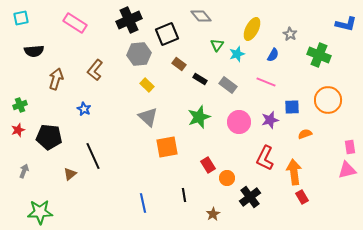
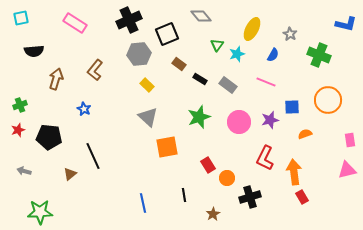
pink rectangle at (350, 147): moved 7 px up
gray arrow at (24, 171): rotated 96 degrees counterclockwise
black cross at (250, 197): rotated 20 degrees clockwise
